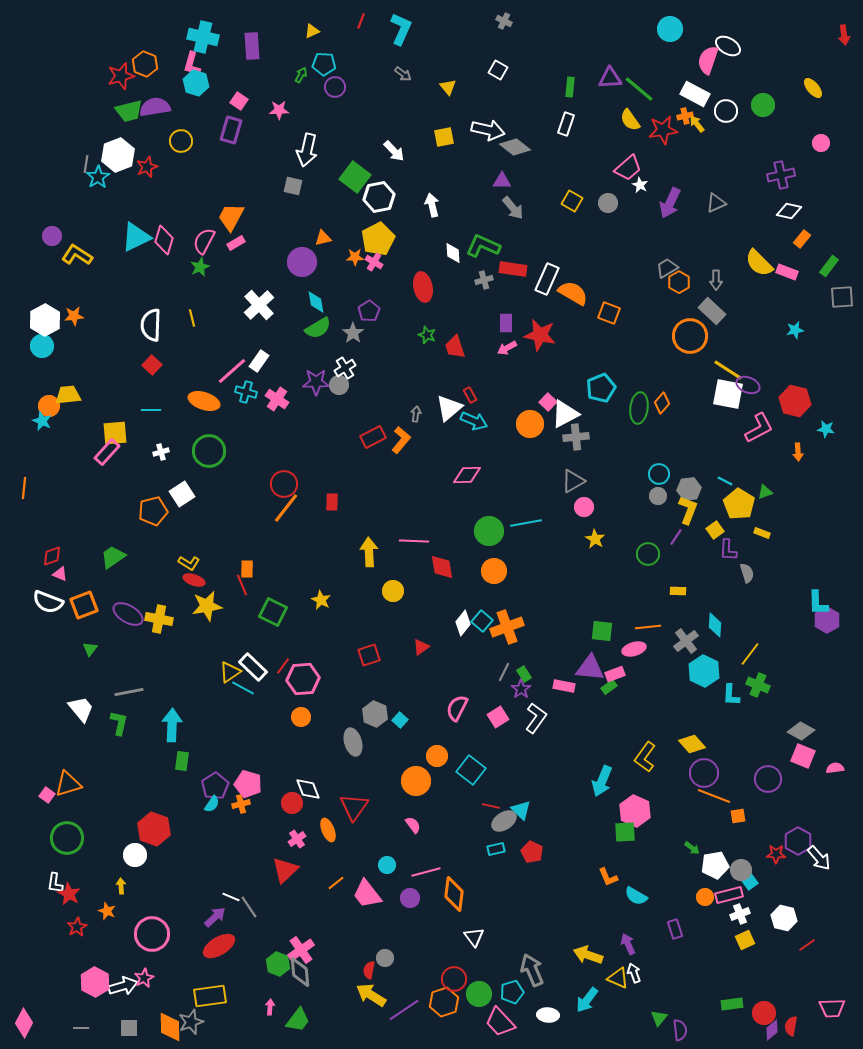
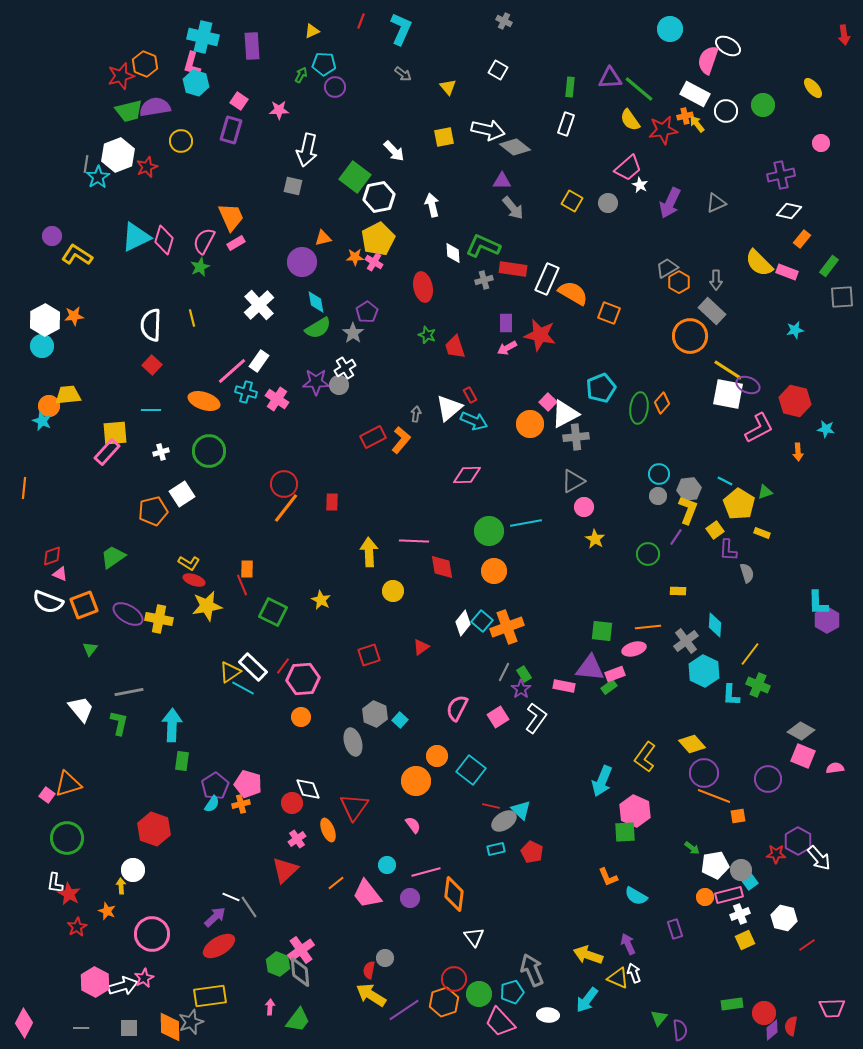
orange trapezoid at (231, 217): rotated 128 degrees clockwise
purple pentagon at (369, 311): moved 2 px left, 1 px down
white circle at (135, 855): moved 2 px left, 15 px down
